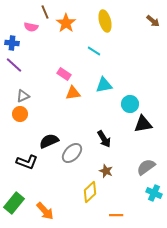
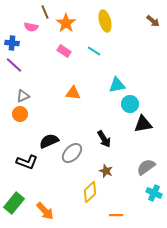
pink rectangle: moved 23 px up
cyan triangle: moved 13 px right
orange triangle: rotated 14 degrees clockwise
